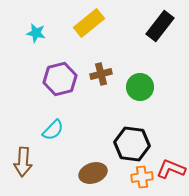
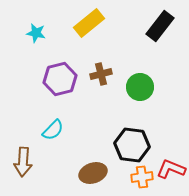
black hexagon: moved 1 px down
